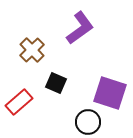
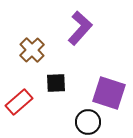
purple L-shape: rotated 12 degrees counterclockwise
black square: rotated 25 degrees counterclockwise
purple square: moved 1 px left
